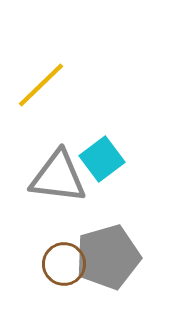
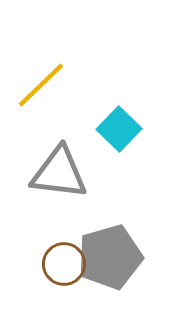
cyan square: moved 17 px right, 30 px up; rotated 9 degrees counterclockwise
gray triangle: moved 1 px right, 4 px up
gray pentagon: moved 2 px right
